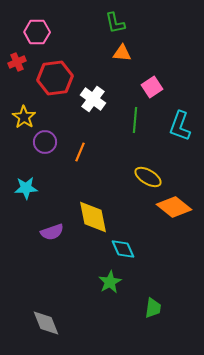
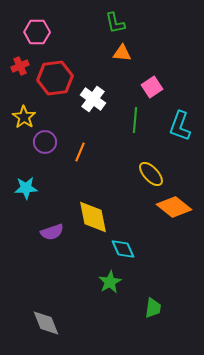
red cross: moved 3 px right, 4 px down
yellow ellipse: moved 3 px right, 3 px up; rotated 16 degrees clockwise
